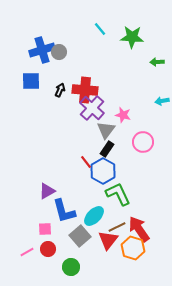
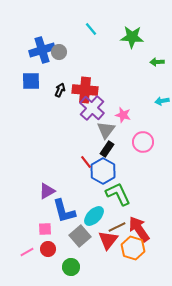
cyan line: moved 9 px left
